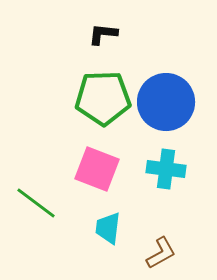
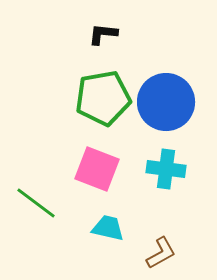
green pentagon: rotated 8 degrees counterclockwise
cyan trapezoid: rotated 96 degrees clockwise
